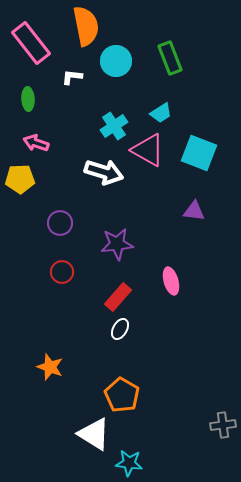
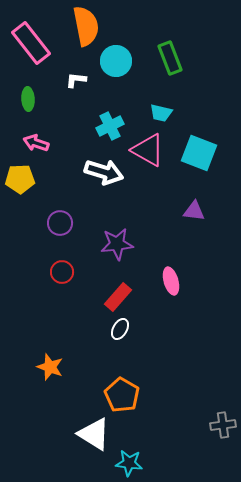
white L-shape: moved 4 px right, 3 px down
cyan trapezoid: rotated 45 degrees clockwise
cyan cross: moved 4 px left; rotated 8 degrees clockwise
